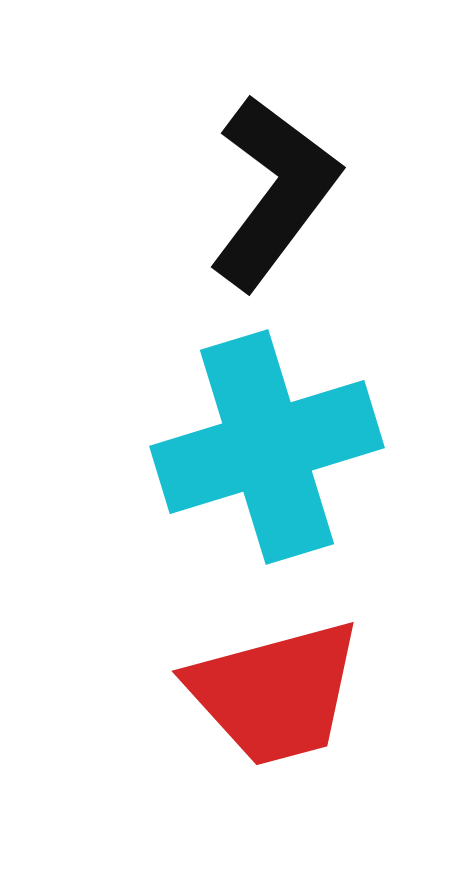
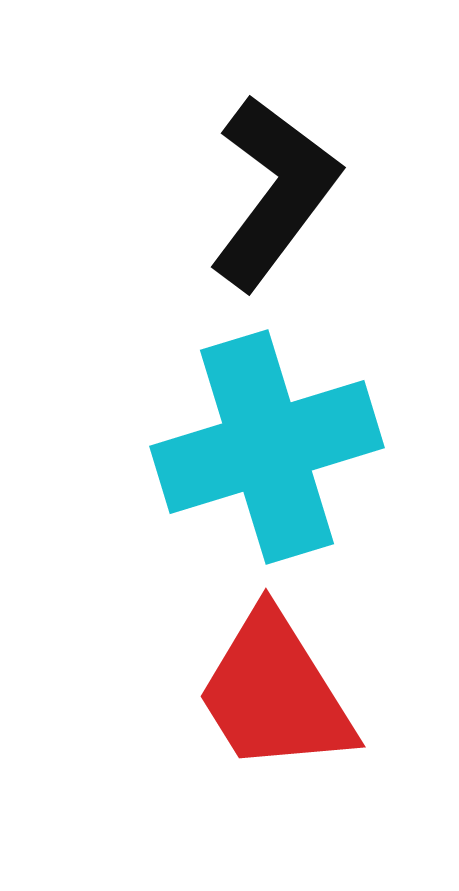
red trapezoid: rotated 73 degrees clockwise
